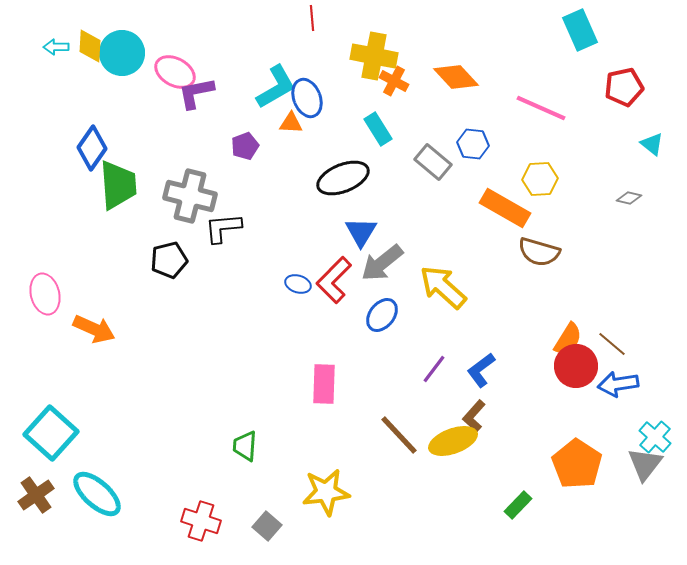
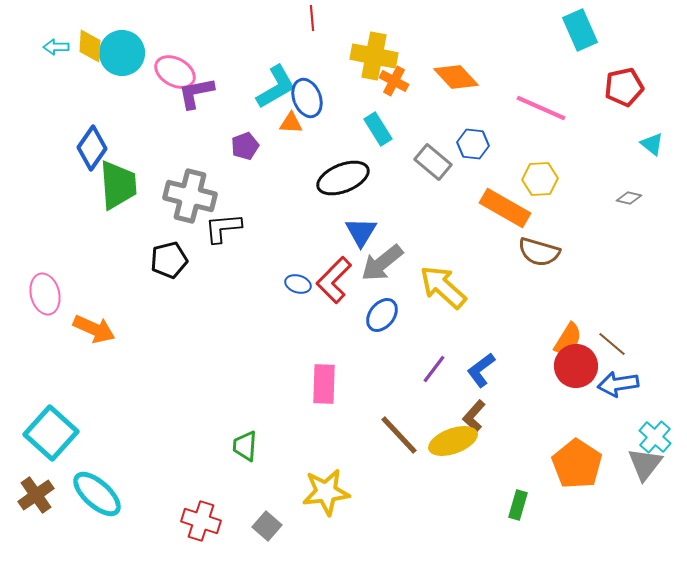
green rectangle at (518, 505): rotated 28 degrees counterclockwise
